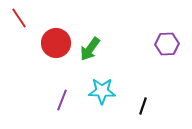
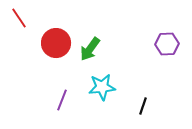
cyan star: moved 4 px up; rotated 8 degrees counterclockwise
